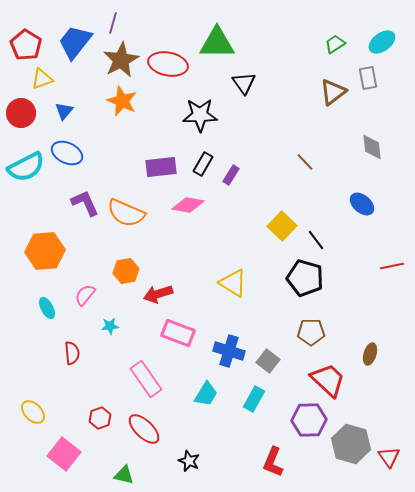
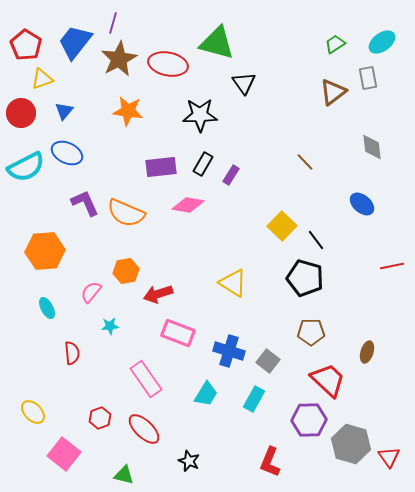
green triangle at (217, 43): rotated 15 degrees clockwise
brown star at (121, 60): moved 2 px left, 1 px up
orange star at (122, 101): moved 6 px right, 10 px down; rotated 16 degrees counterclockwise
pink semicircle at (85, 295): moved 6 px right, 3 px up
brown ellipse at (370, 354): moved 3 px left, 2 px up
red L-shape at (273, 462): moved 3 px left
